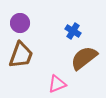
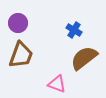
purple circle: moved 2 px left
blue cross: moved 1 px right, 1 px up
pink triangle: rotated 42 degrees clockwise
